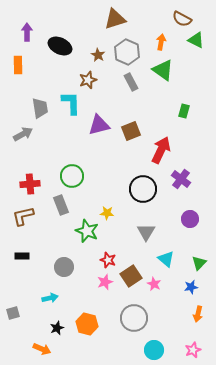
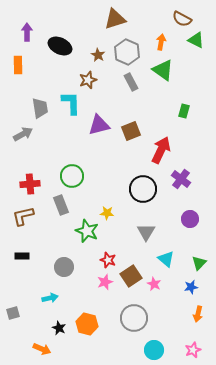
black star at (57, 328): moved 2 px right; rotated 24 degrees counterclockwise
